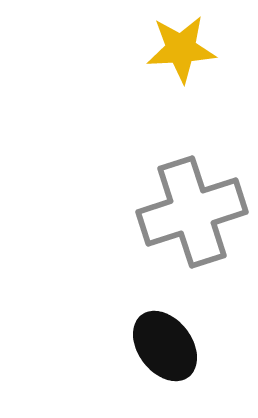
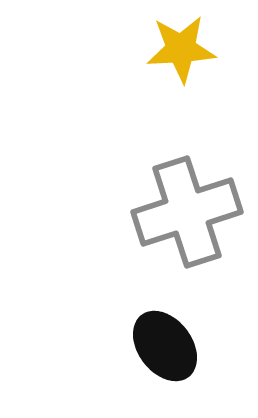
gray cross: moved 5 px left
